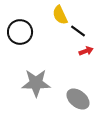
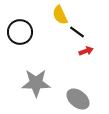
black line: moved 1 px left, 1 px down
